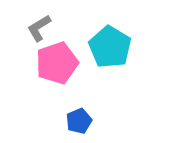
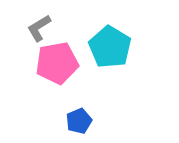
pink pentagon: rotated 9 degrees clockwise
